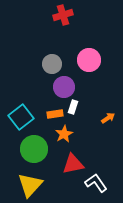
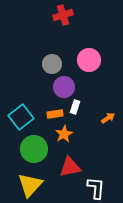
white rectangle: moved 2 px right
red triangle: moved 3 px left, 3 px down
white L-shape: moved 5 px down; rotated 40 degrees clockwise
